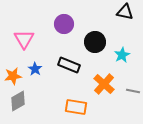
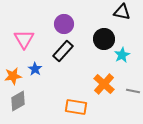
black triangle: moved 3 px left
black circle: moved 9 px right, 3 px up
black rectangle: moved 6 px left, 14 px up; rotated 70 degrees counterclockwise
